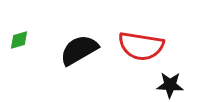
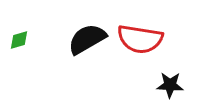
red semicircle: moved 1 px left, 7 px up
black semicircle: moved 8 px right, 11 px up
